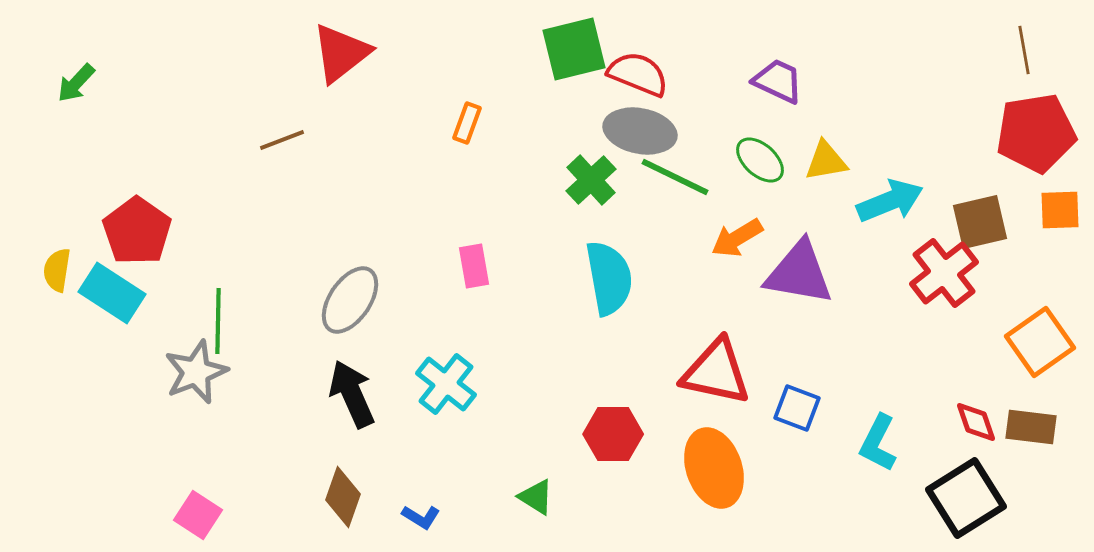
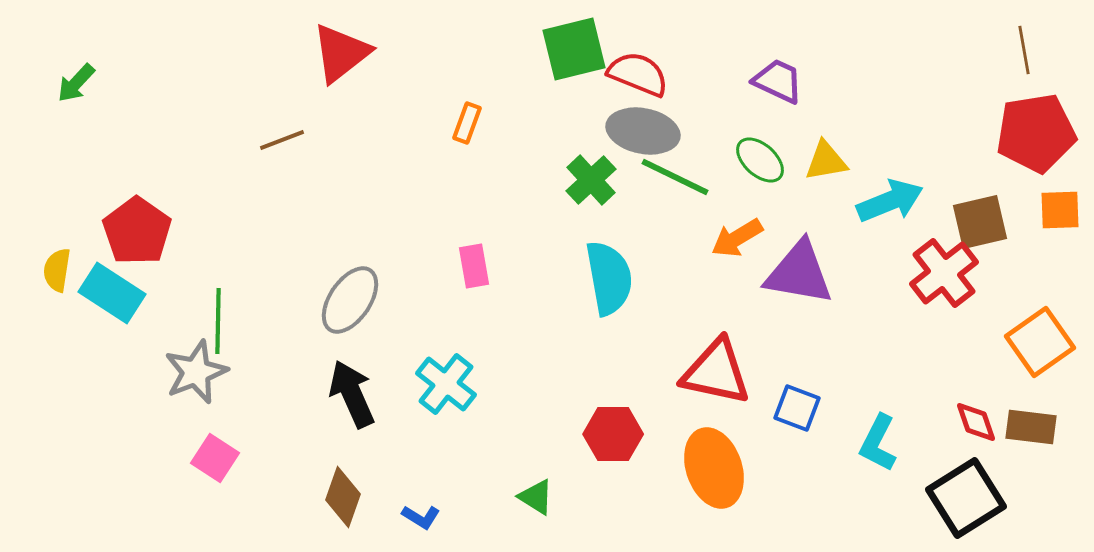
gray ellipse at (640, 131): moved 3 px right
pink square at (198, 515): moved 17 px right, 57 px up
